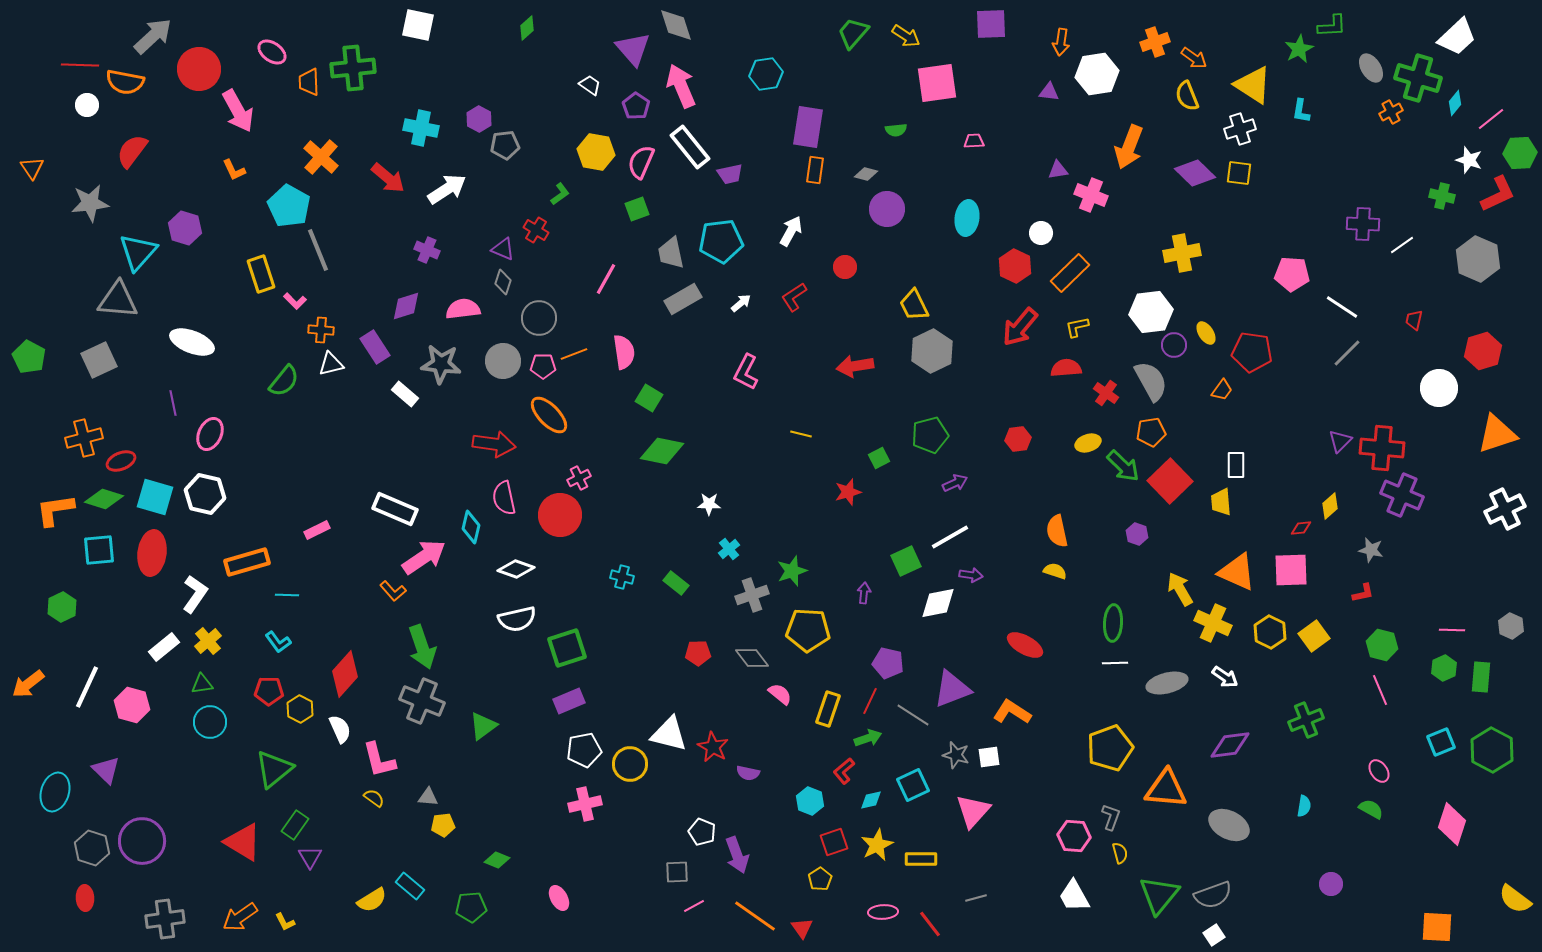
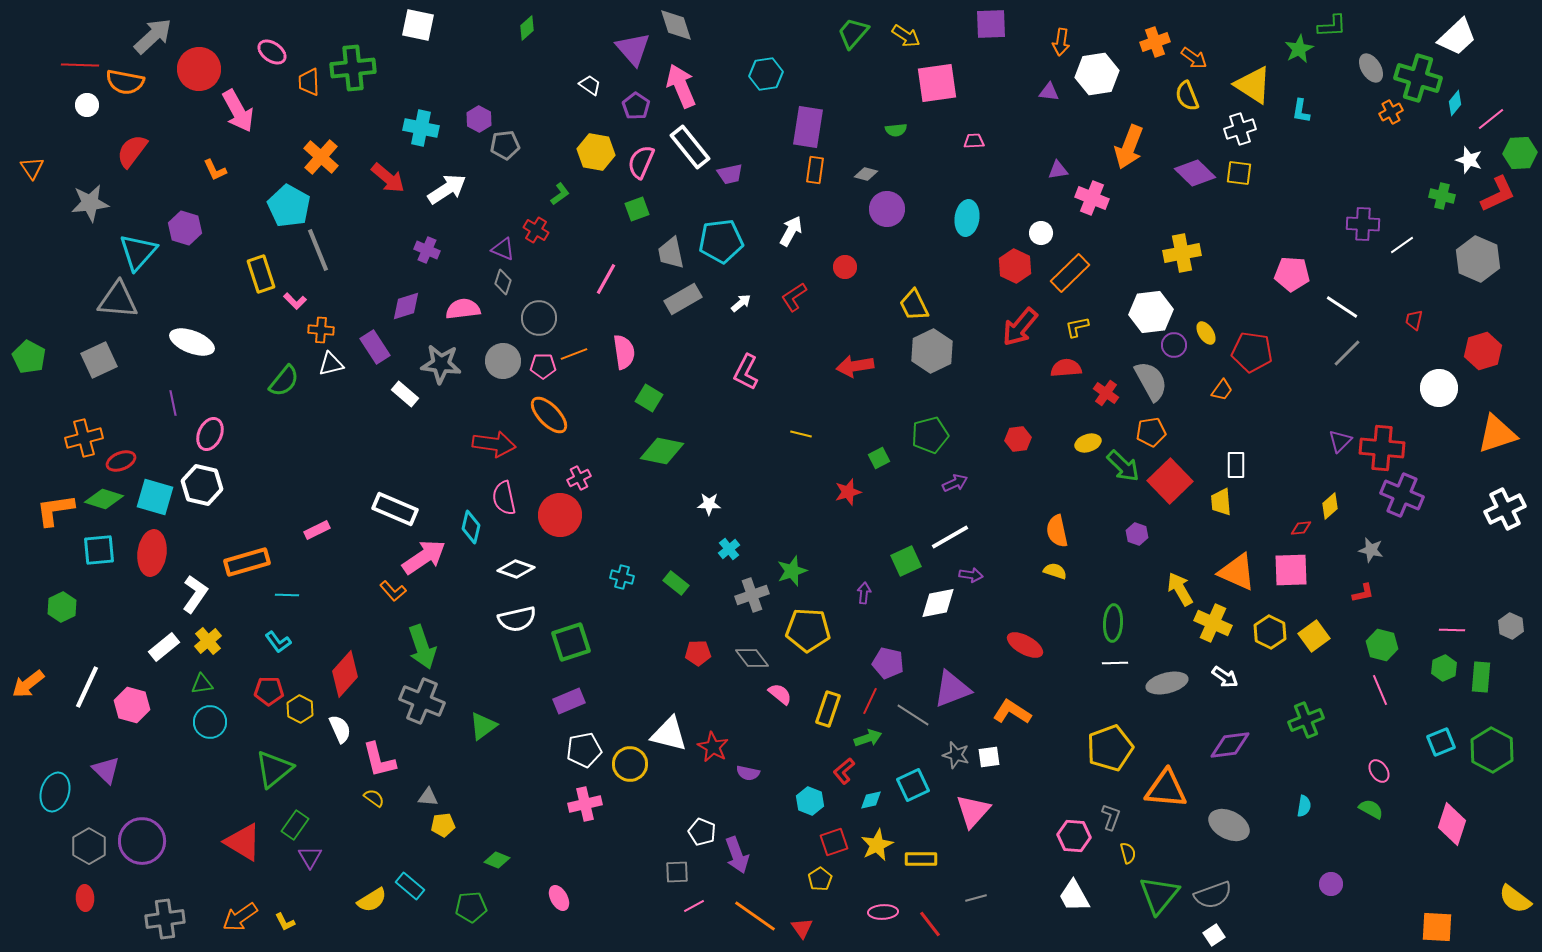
orange L-shape at (234, 170): moved 19 px left
pink cross at (1091, 195): moved 1 px right, 3 px down
white hexagon at (205, 494): moved 3 px left, 9 px up
green square at (567, 648): moved 4 px right, 6 px up
gray hexagon at (92, 848): moved 3 px left, 2 px up; rotated 12 degrees clockwise
yellow semicircle at (1120, 853): moved 8 px right
